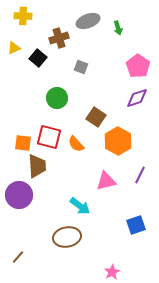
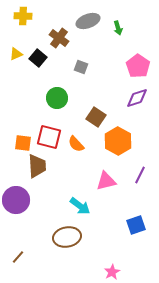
brown cross: rotated 36 degrees counterclockwise
yellow triangle: moved 2 px right, 6 px down
purple circle: moved 3 px left, 5 px down
